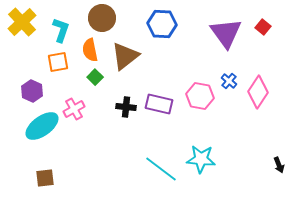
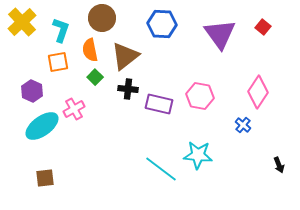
purple triangle: moved 6 px left, 1 px down
blue cross: moved 14 px right, 44 px down
black cross: moved 2 px right, 18 px up
cyan star: moved 3 px left, 4 px up
